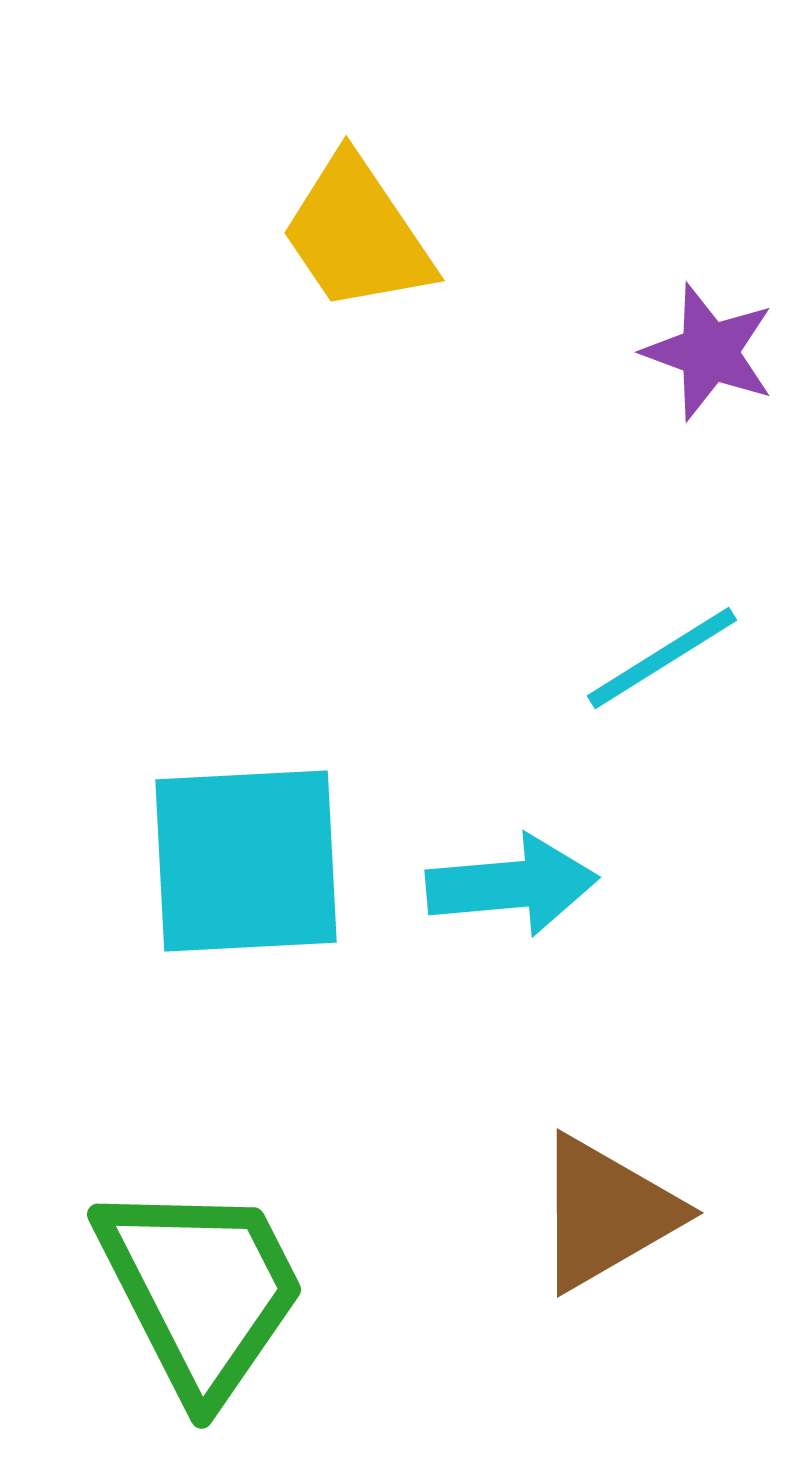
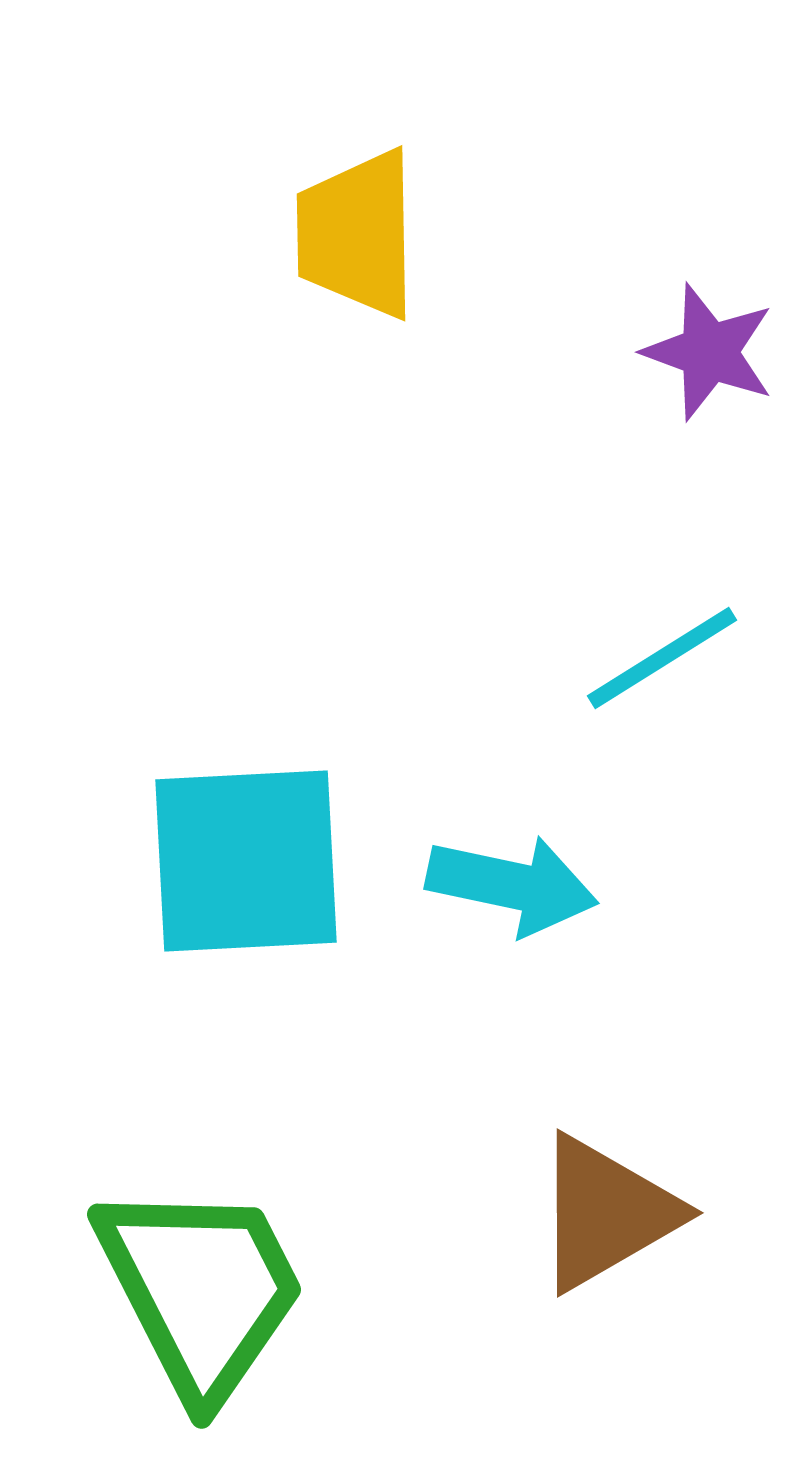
yellow trapezoid: rotated 33 degrees clockwise
cyan arrow: rotated 17 degrees clockwise
